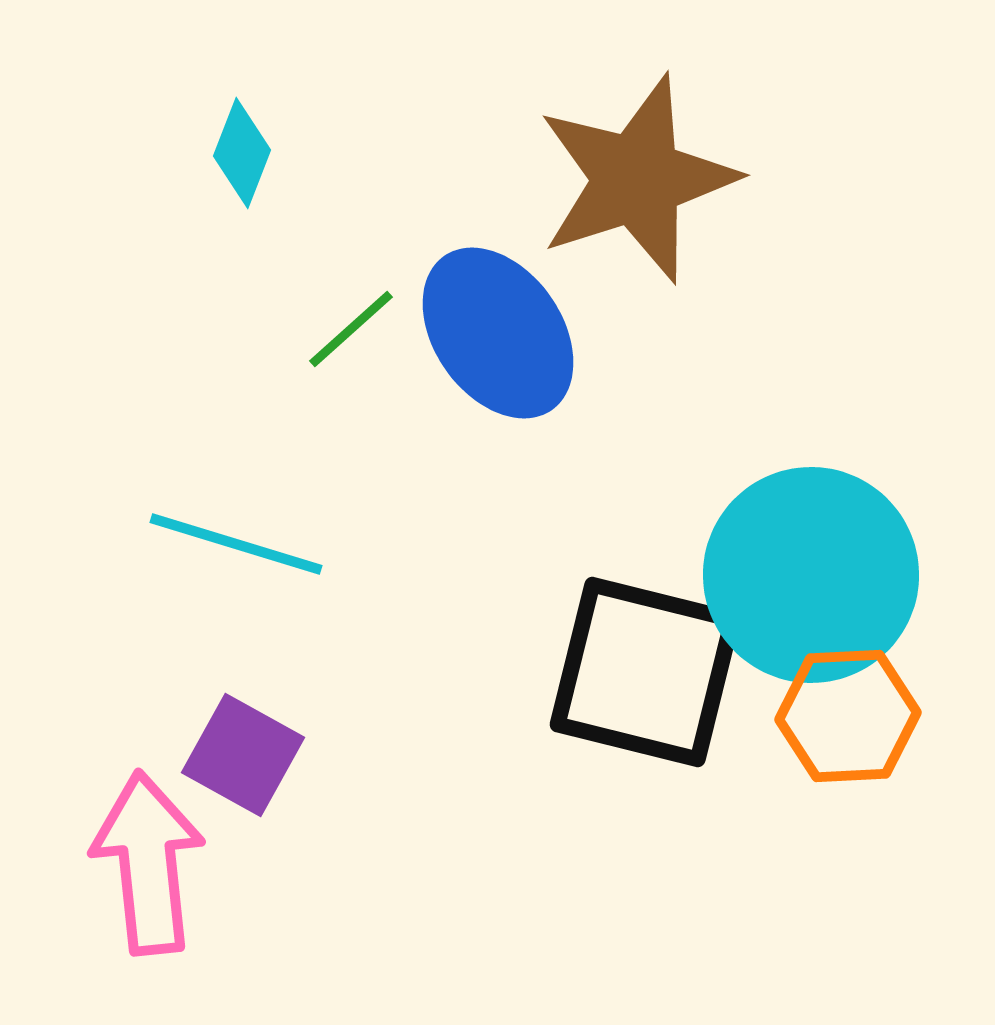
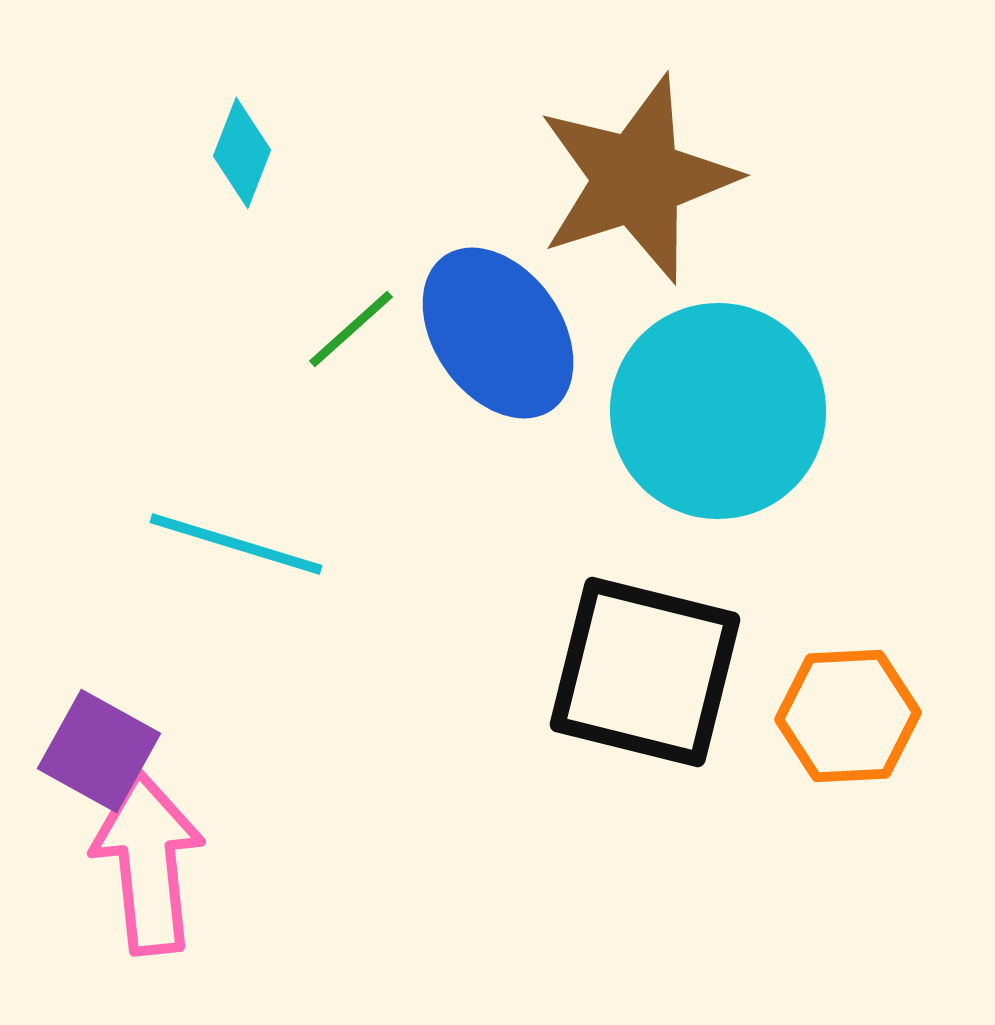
cyan circle: moved 93 px left, 164 px up
purple square: moved 144 px left, 4 px up
